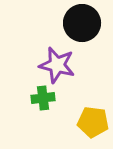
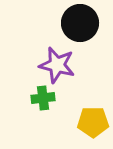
black circle: moved 2 px left
yellow pentagon: rotated 8 degrees counterclockwise
